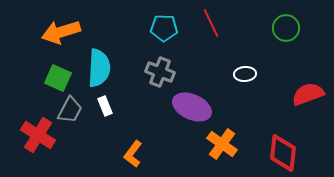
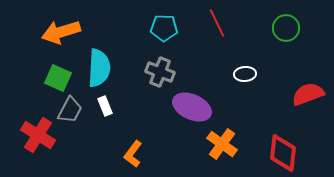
red line: moved 6 px right
